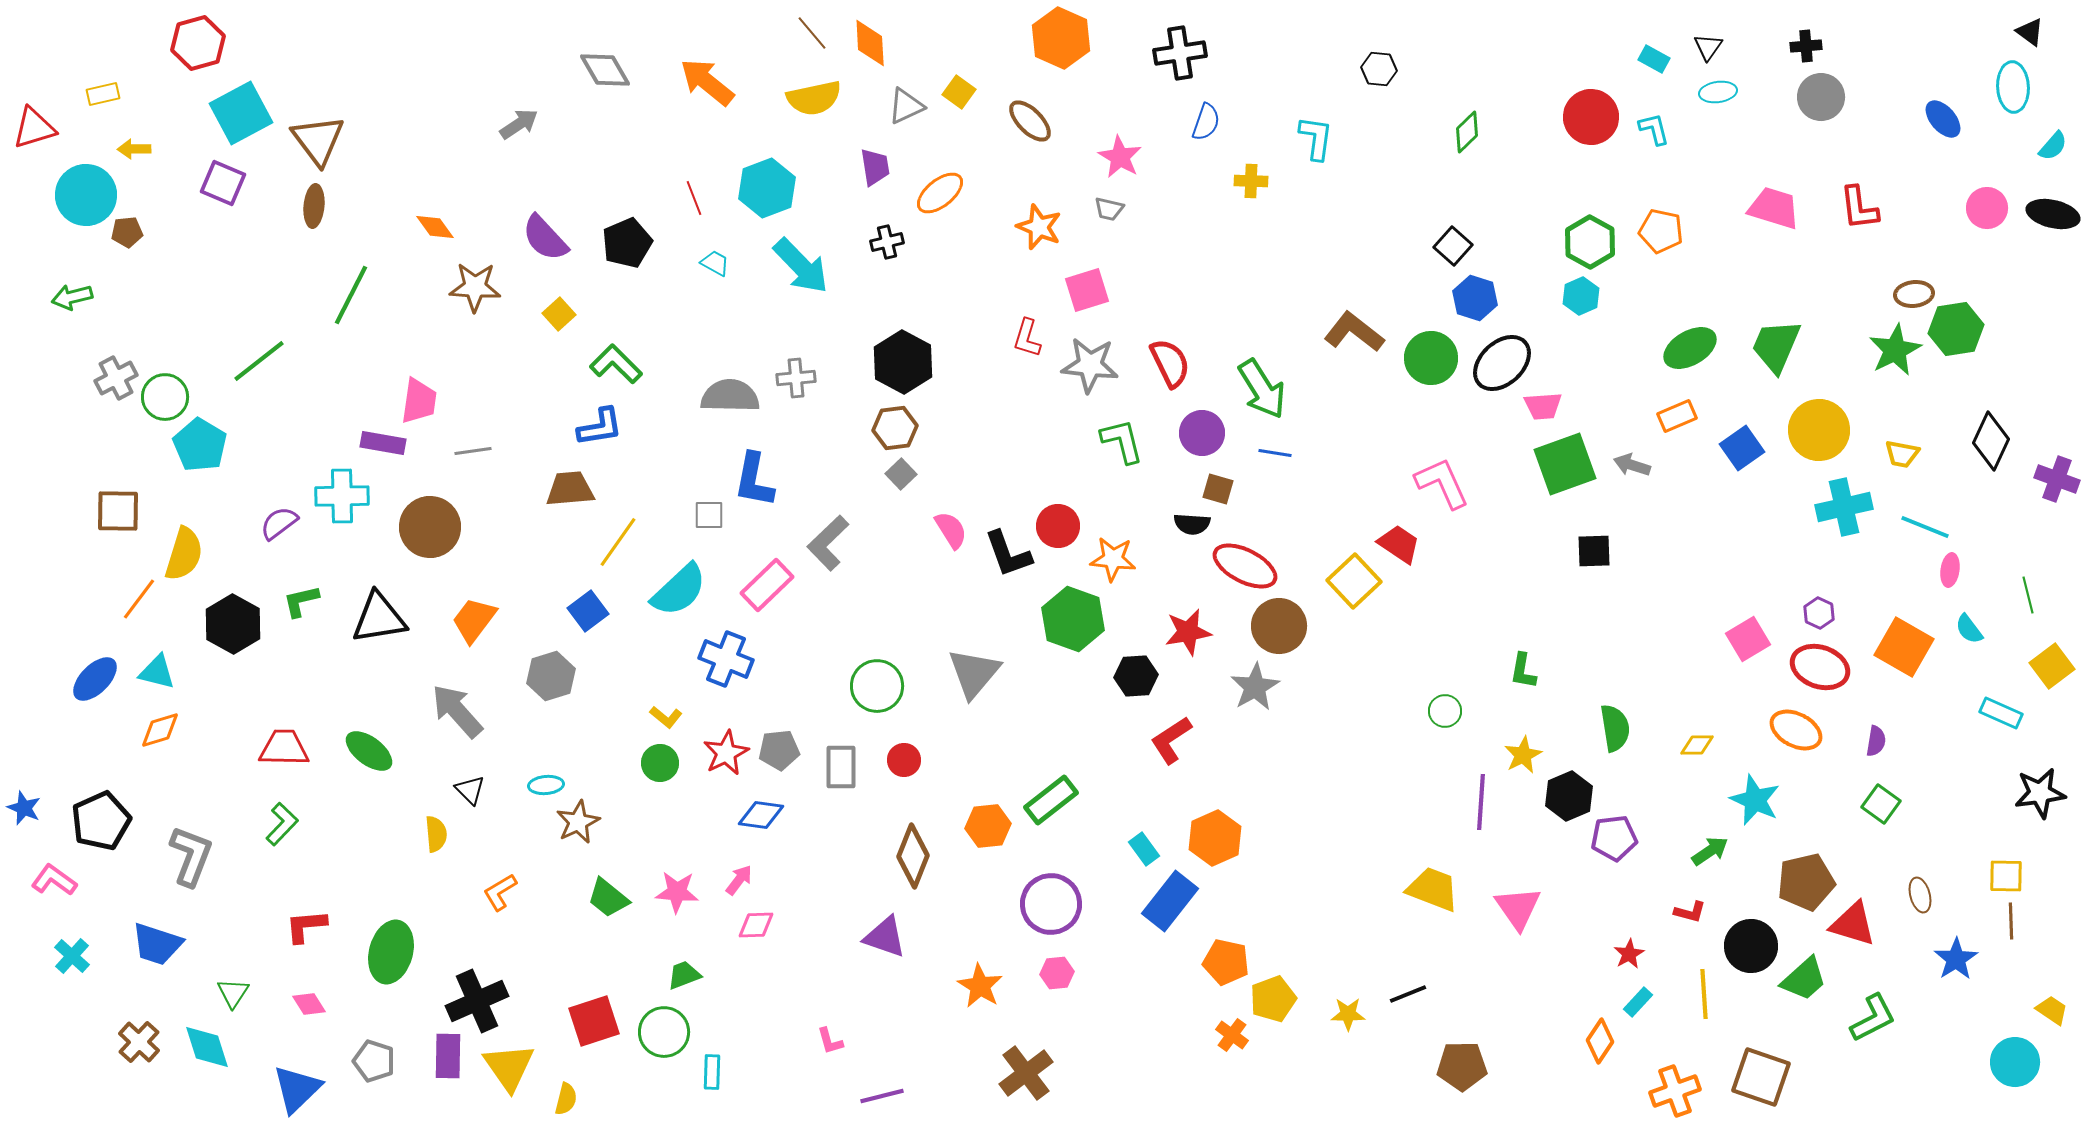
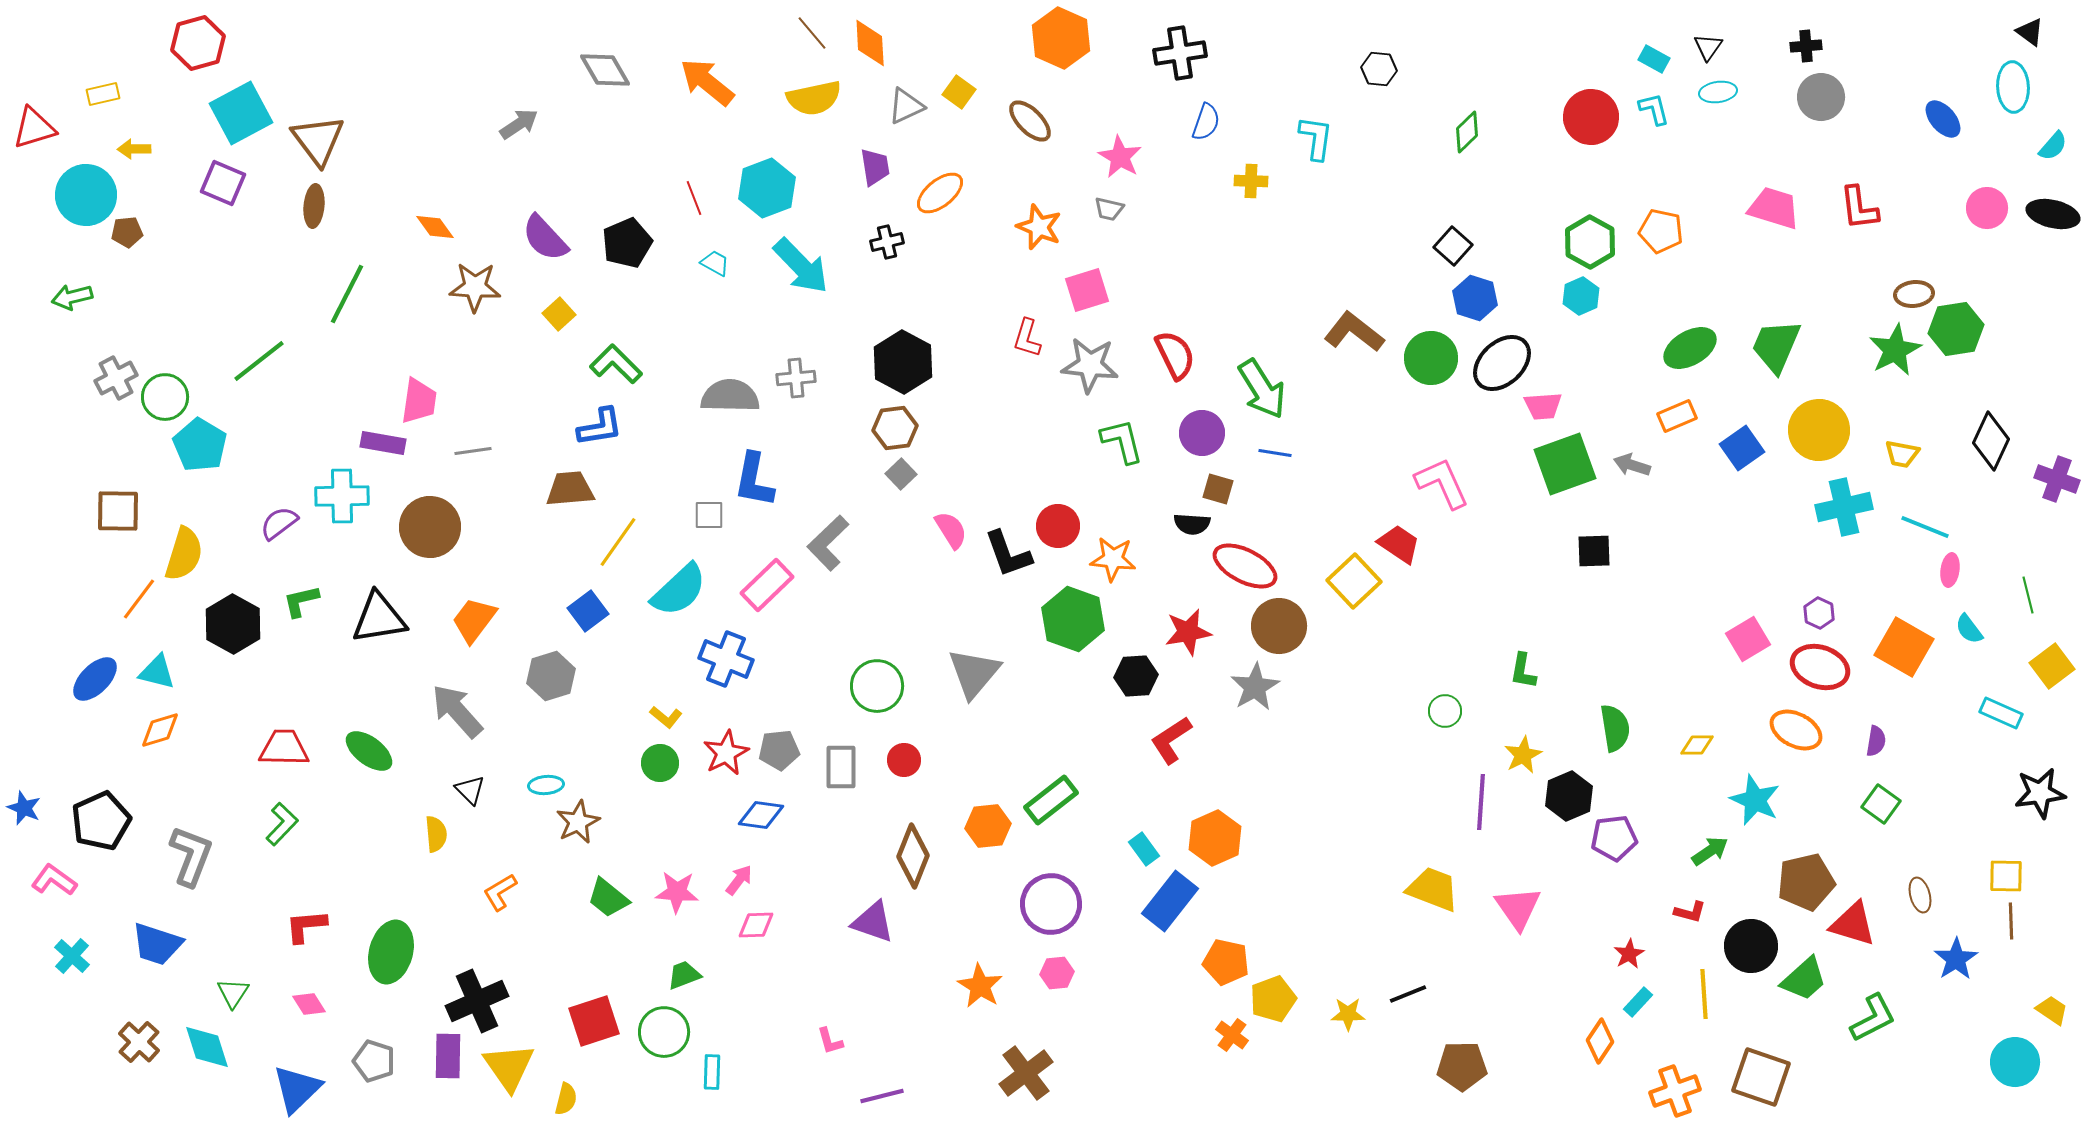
cyan L-shape at (1654, 129): moved 20 px up
green line at (351, 295): moved 4 px left, 1 px up
red semicircle at (1170, 363): moved 5 px right, 8 px up
purple triangle at (885, 937): moved 12 px left, 15 px up
